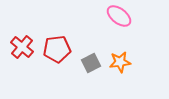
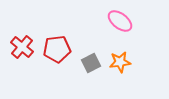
pink ellipse: moved 1 px right, 5 px down
